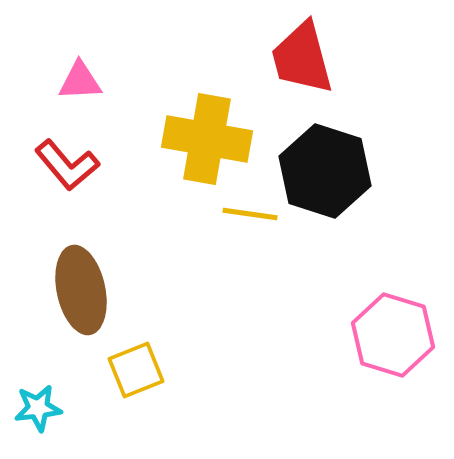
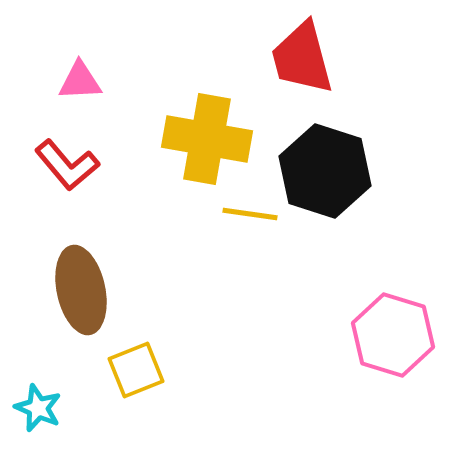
cyan star: rotated 30 degrees clockwise
